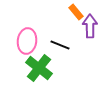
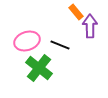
pink ellipse: rotated 65 degrees clockwise
